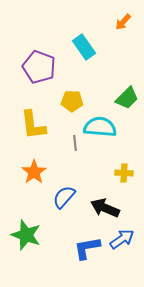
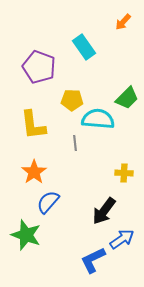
yellow pentagon: moved 1 px up
cyan semicircle: moved 2 px left, 8 px up
blue semicircle: moved 16 px left, 5 px down
black arrow: moved 1 px left, 3 px down; rotated 76 degrees counterclockwise
blue L-shape: moved 6 px right, 12 px down; rotated 16 degrees counterclockwise
